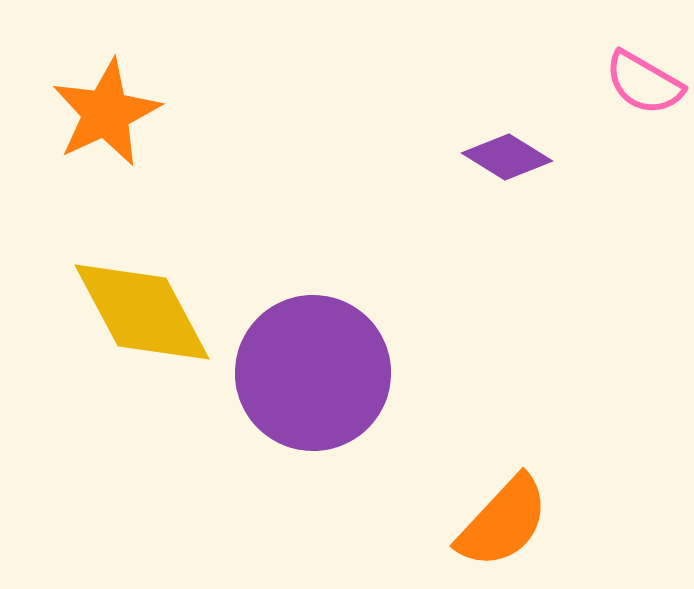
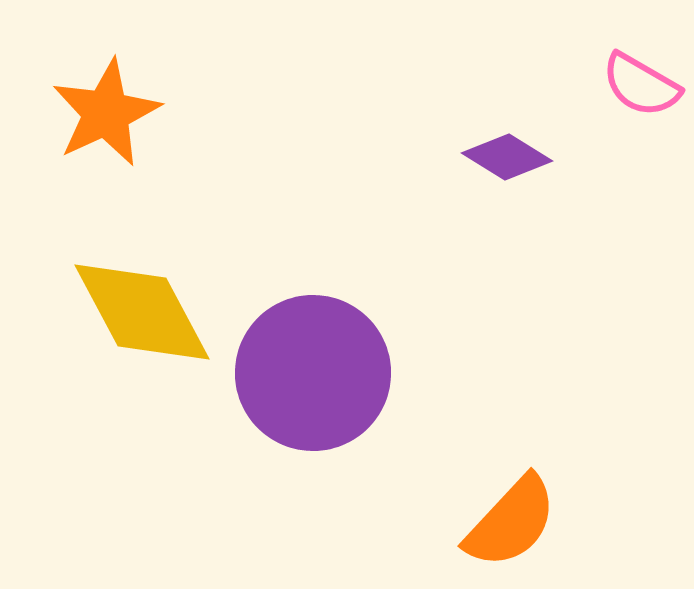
pink semicircle: moved 3 px left, 2 px down
orange semicircle: moved 8 px right
